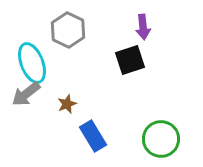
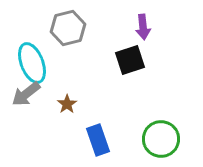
gray hexagon: moved 2 px up; rotated 20 degrees clockwise
brown star: rotated 12 degrees counterclockwise
blue rectangle: moved 5 px right, 4 px down; rotated 12 degrees clockwise
